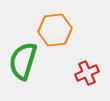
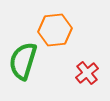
red cross: rotated 15 degrees counterclockwise
